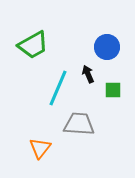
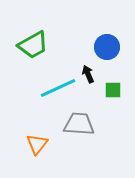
cyan line: rotated 42 degrees clockwise
orange triangle: moved 3 px left, 4 px up
